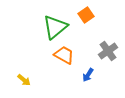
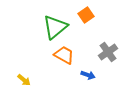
gray cross: moved 1 px down
blue arrow: rotated 104 degrees counterclockwise
